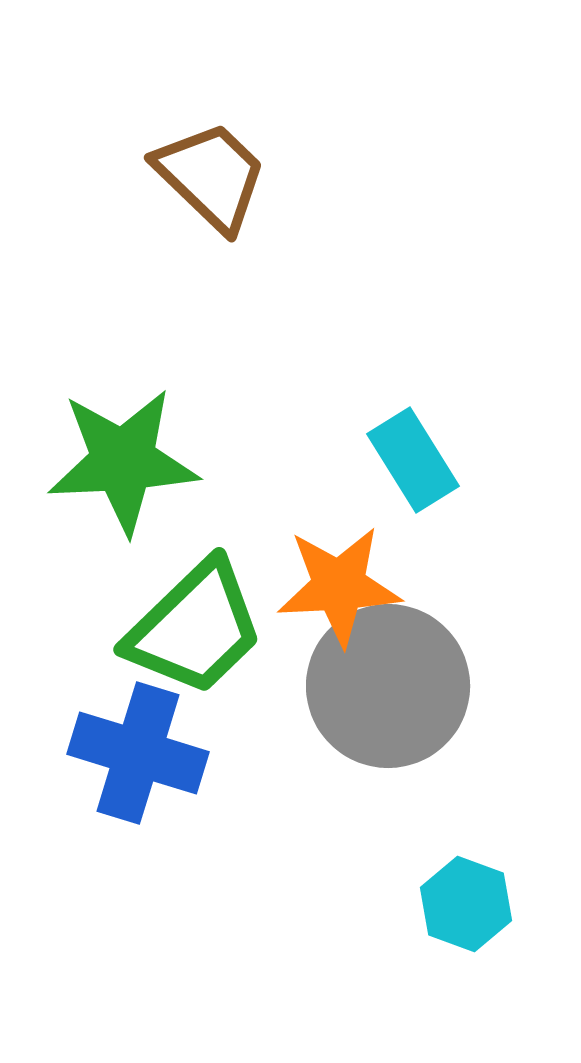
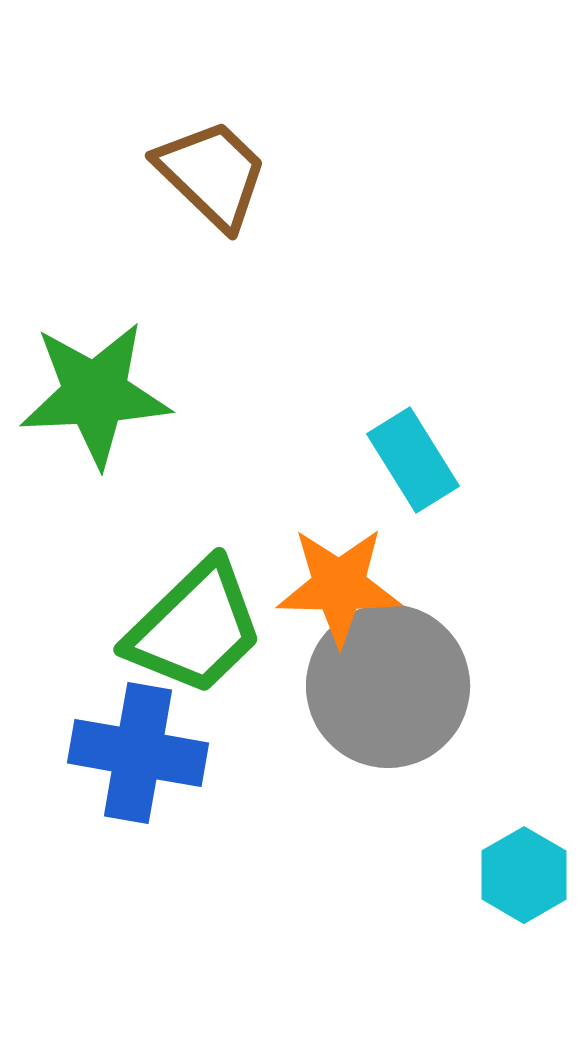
brown trapezoid: moved 1 px right, 2 px up
green star: moved 28 px left, 67 px up
orange star: rotated 4 degrees clockwise
blue cross: rotated 7 degrees counterclockwise
cyan hexagon: moved 58 px right, 29 px up; rotated 10 degrees clockwise
